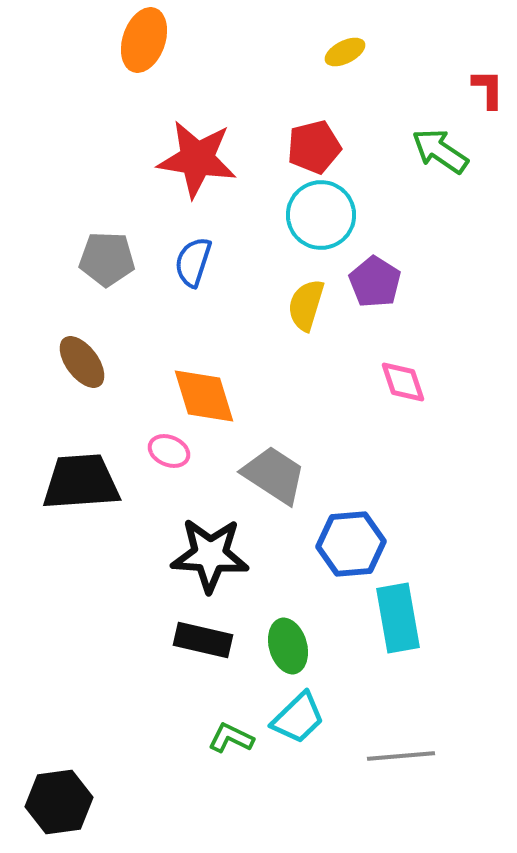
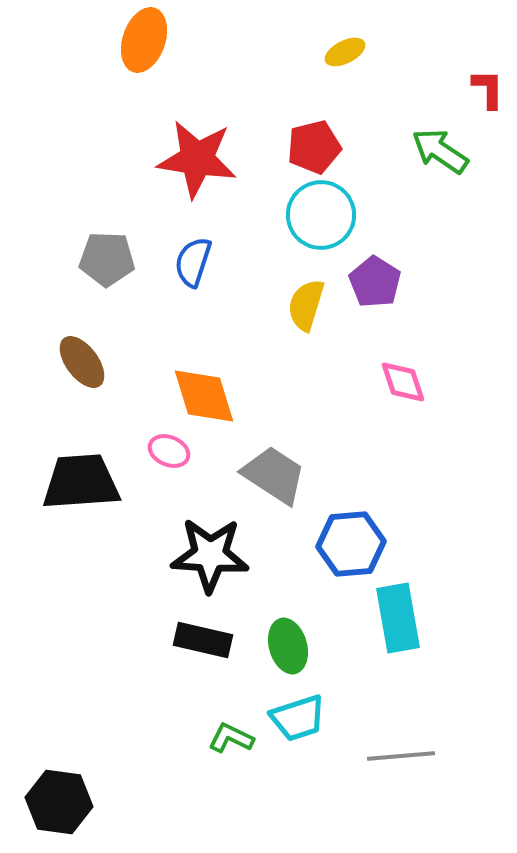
cyan trapezoid: rotated 26 degrees clockwise
black hexagon: rotated 16 degrees clockwise
